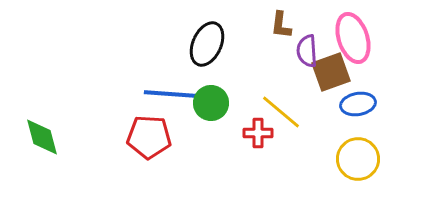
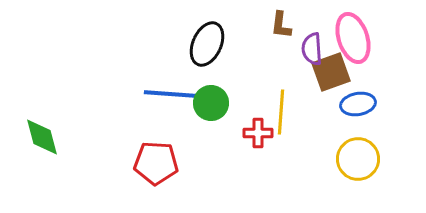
purple semicircle: moved 5 px right, 2 px up
yellow line: rotated 54 degrees clockwise
red pentagon: moved 7 px right, 26 px down
